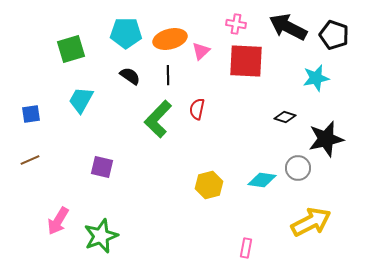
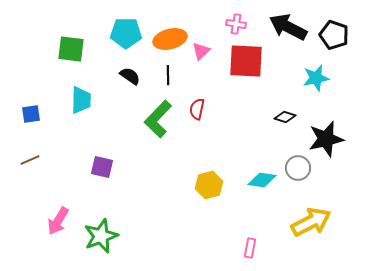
green square: rotated 24 degrees clockwise
cyan trapezoid: rotated 152 degrees clockwise
pink rectangle: moved 4 px right
